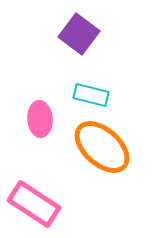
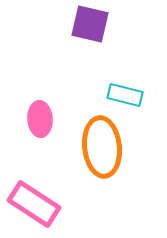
purple square: moved 11 px right, 10 px up; rotated 24 degrees counterclockwise
cyan rectangle: moved 34 px right
orange ellipse: rotated 42 degrees clockwise
